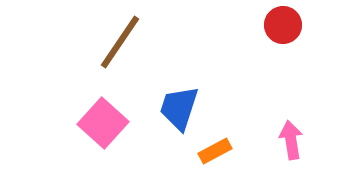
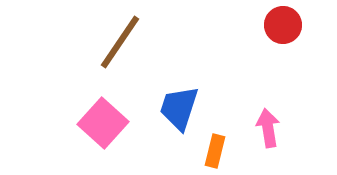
pink arrow: moved 23 px left, 12 px up
orange rectangle: rotated 48 degrees counterclockwise
